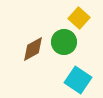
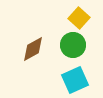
green circle: moved 9 px right, 3 px down
cyan square: moved 3 px left; rotated 32 degrees clockwise
